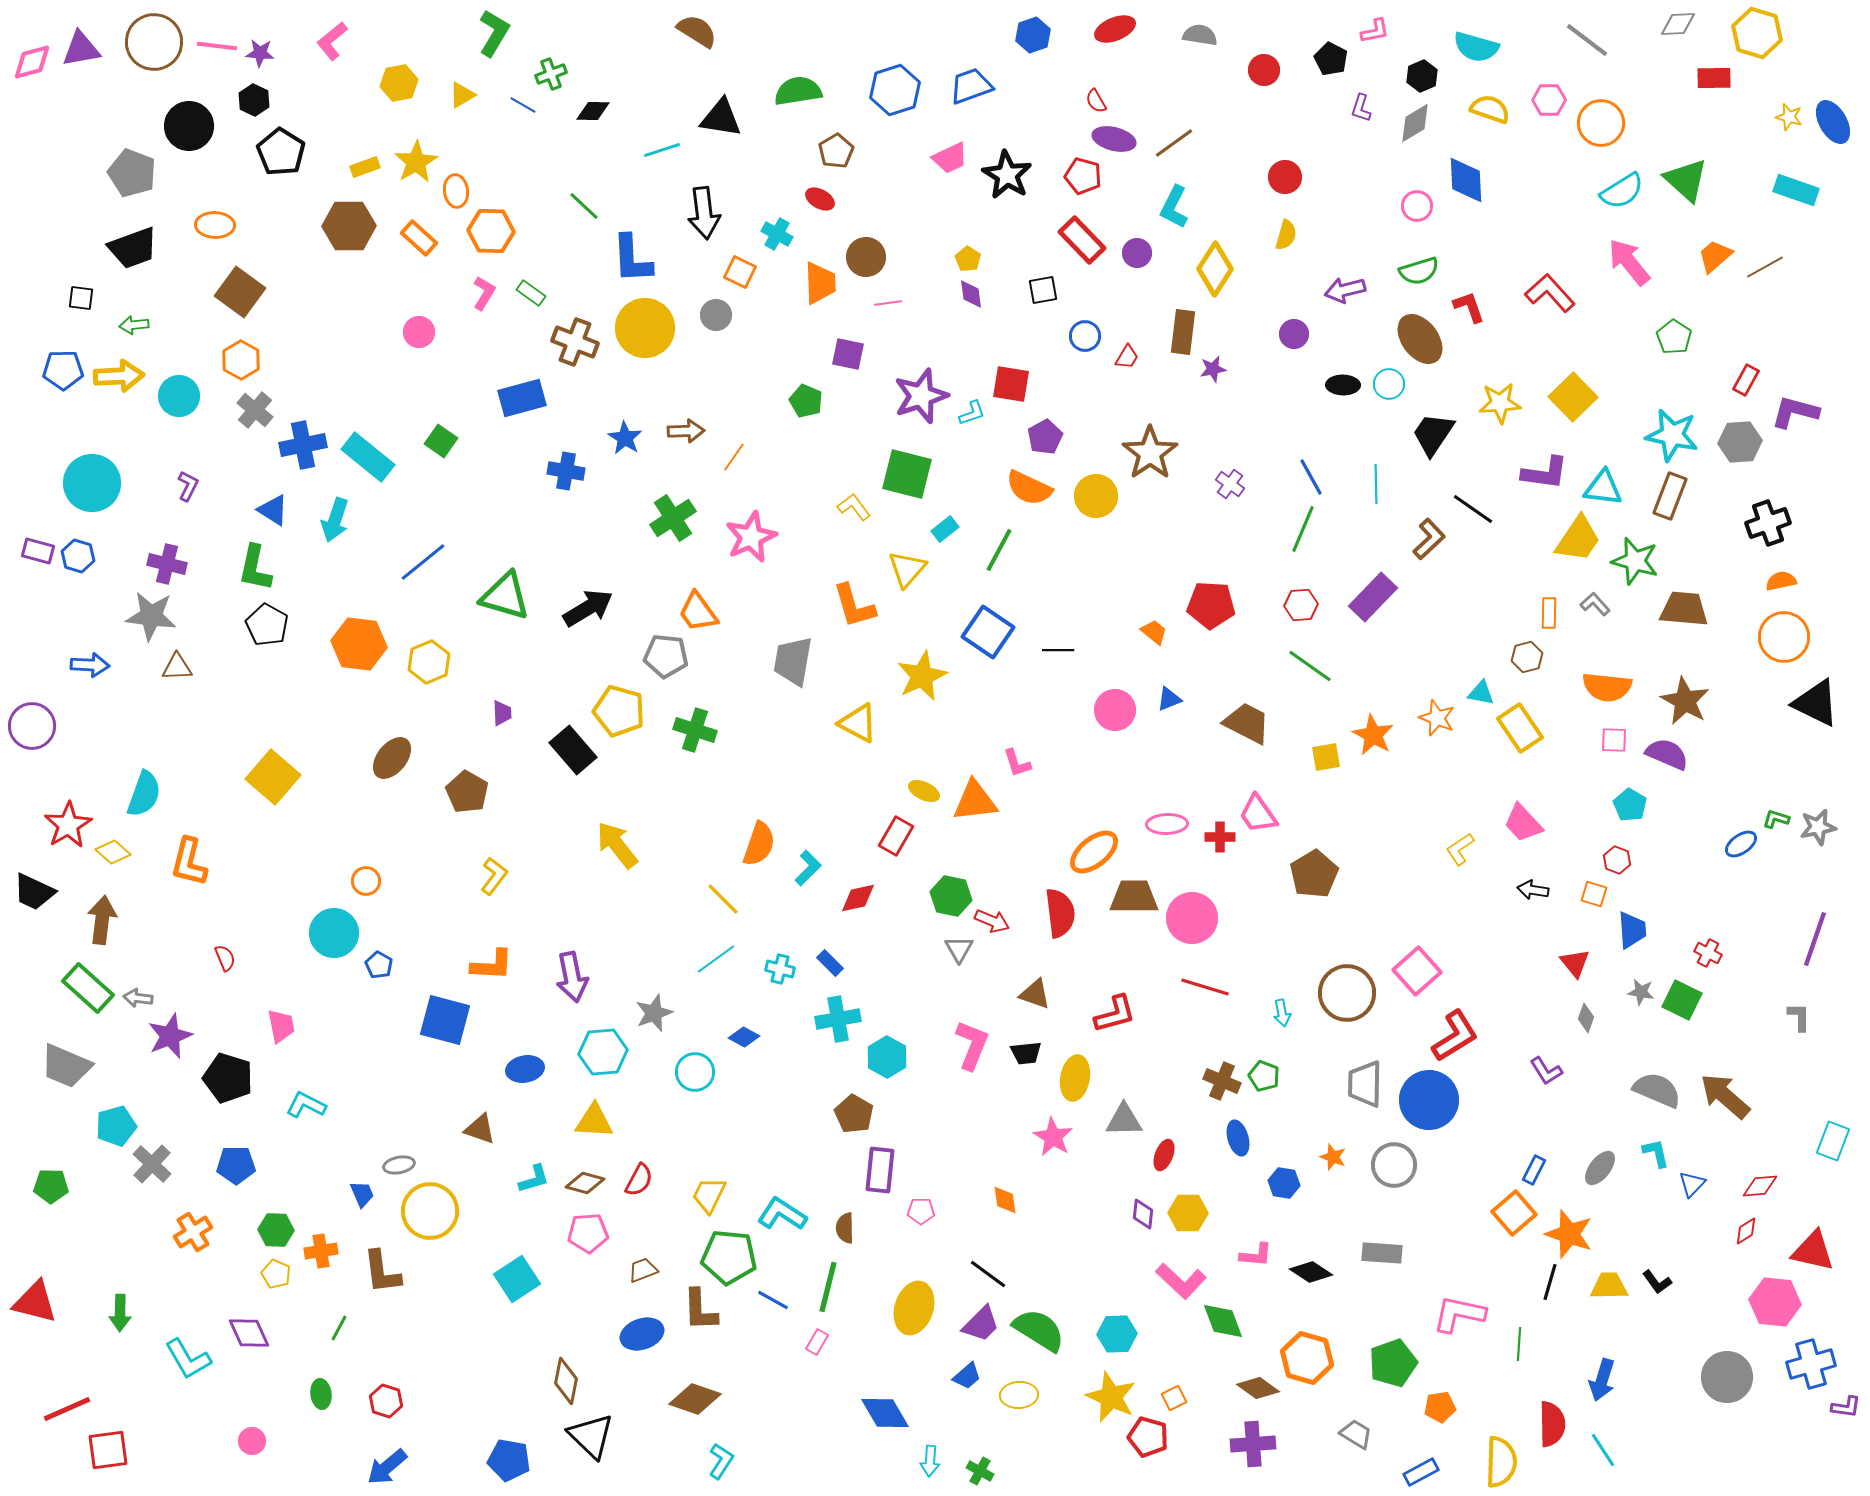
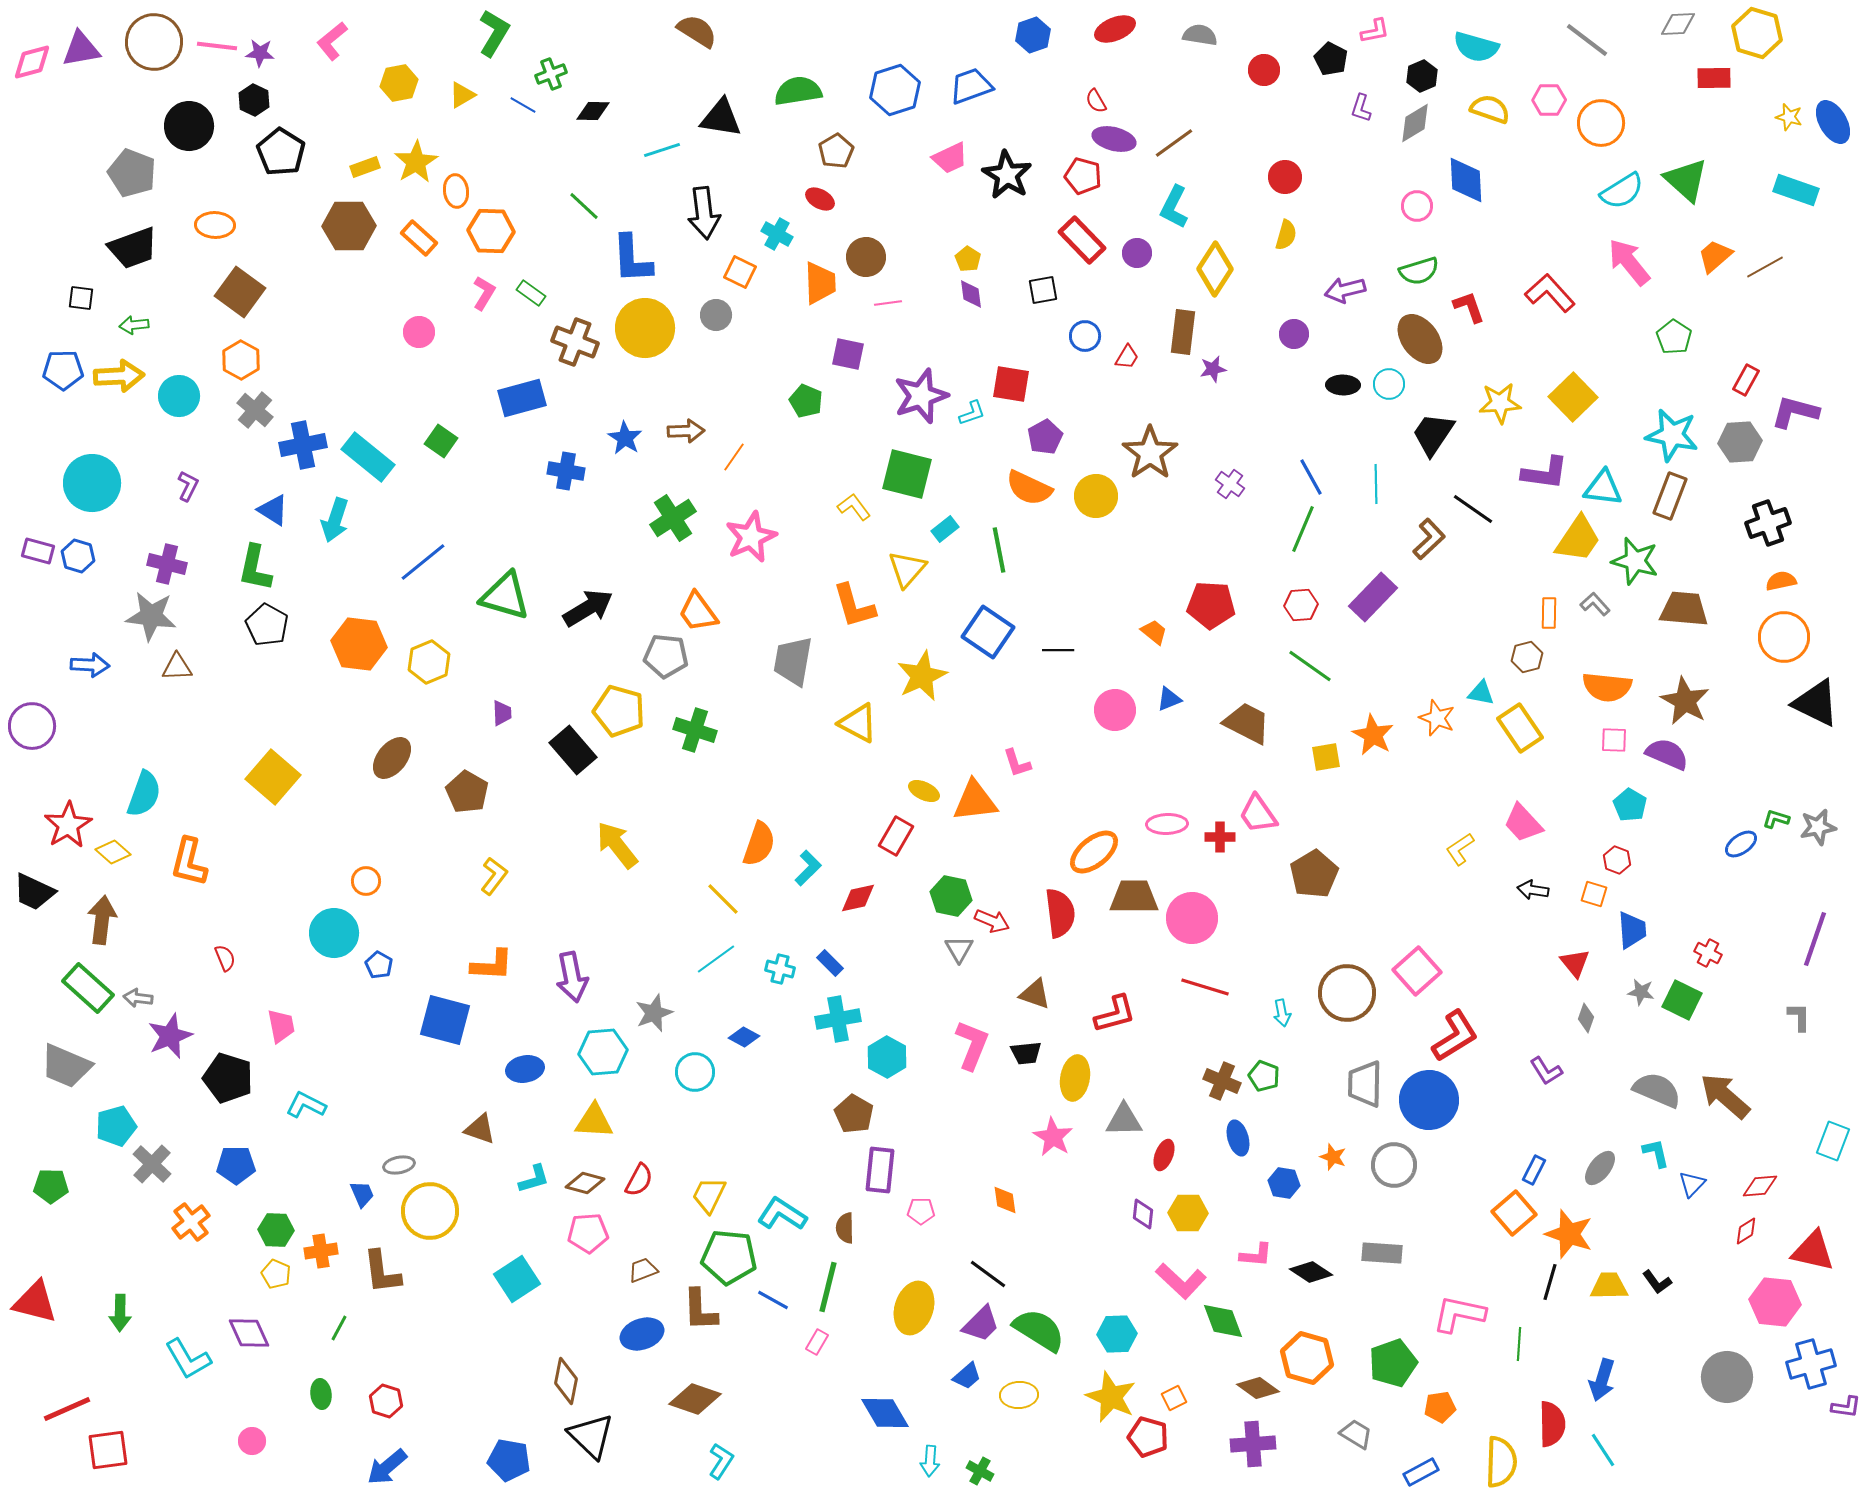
green line at (999, 550): rotated 39 degrees counterclockwise
orange cross at (193, 1232): moved 2 px left, 10 px up; rotated 6 degrees counterclockwise
